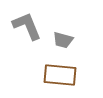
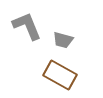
brown rectangle: rotated 24 degrees clockwise
